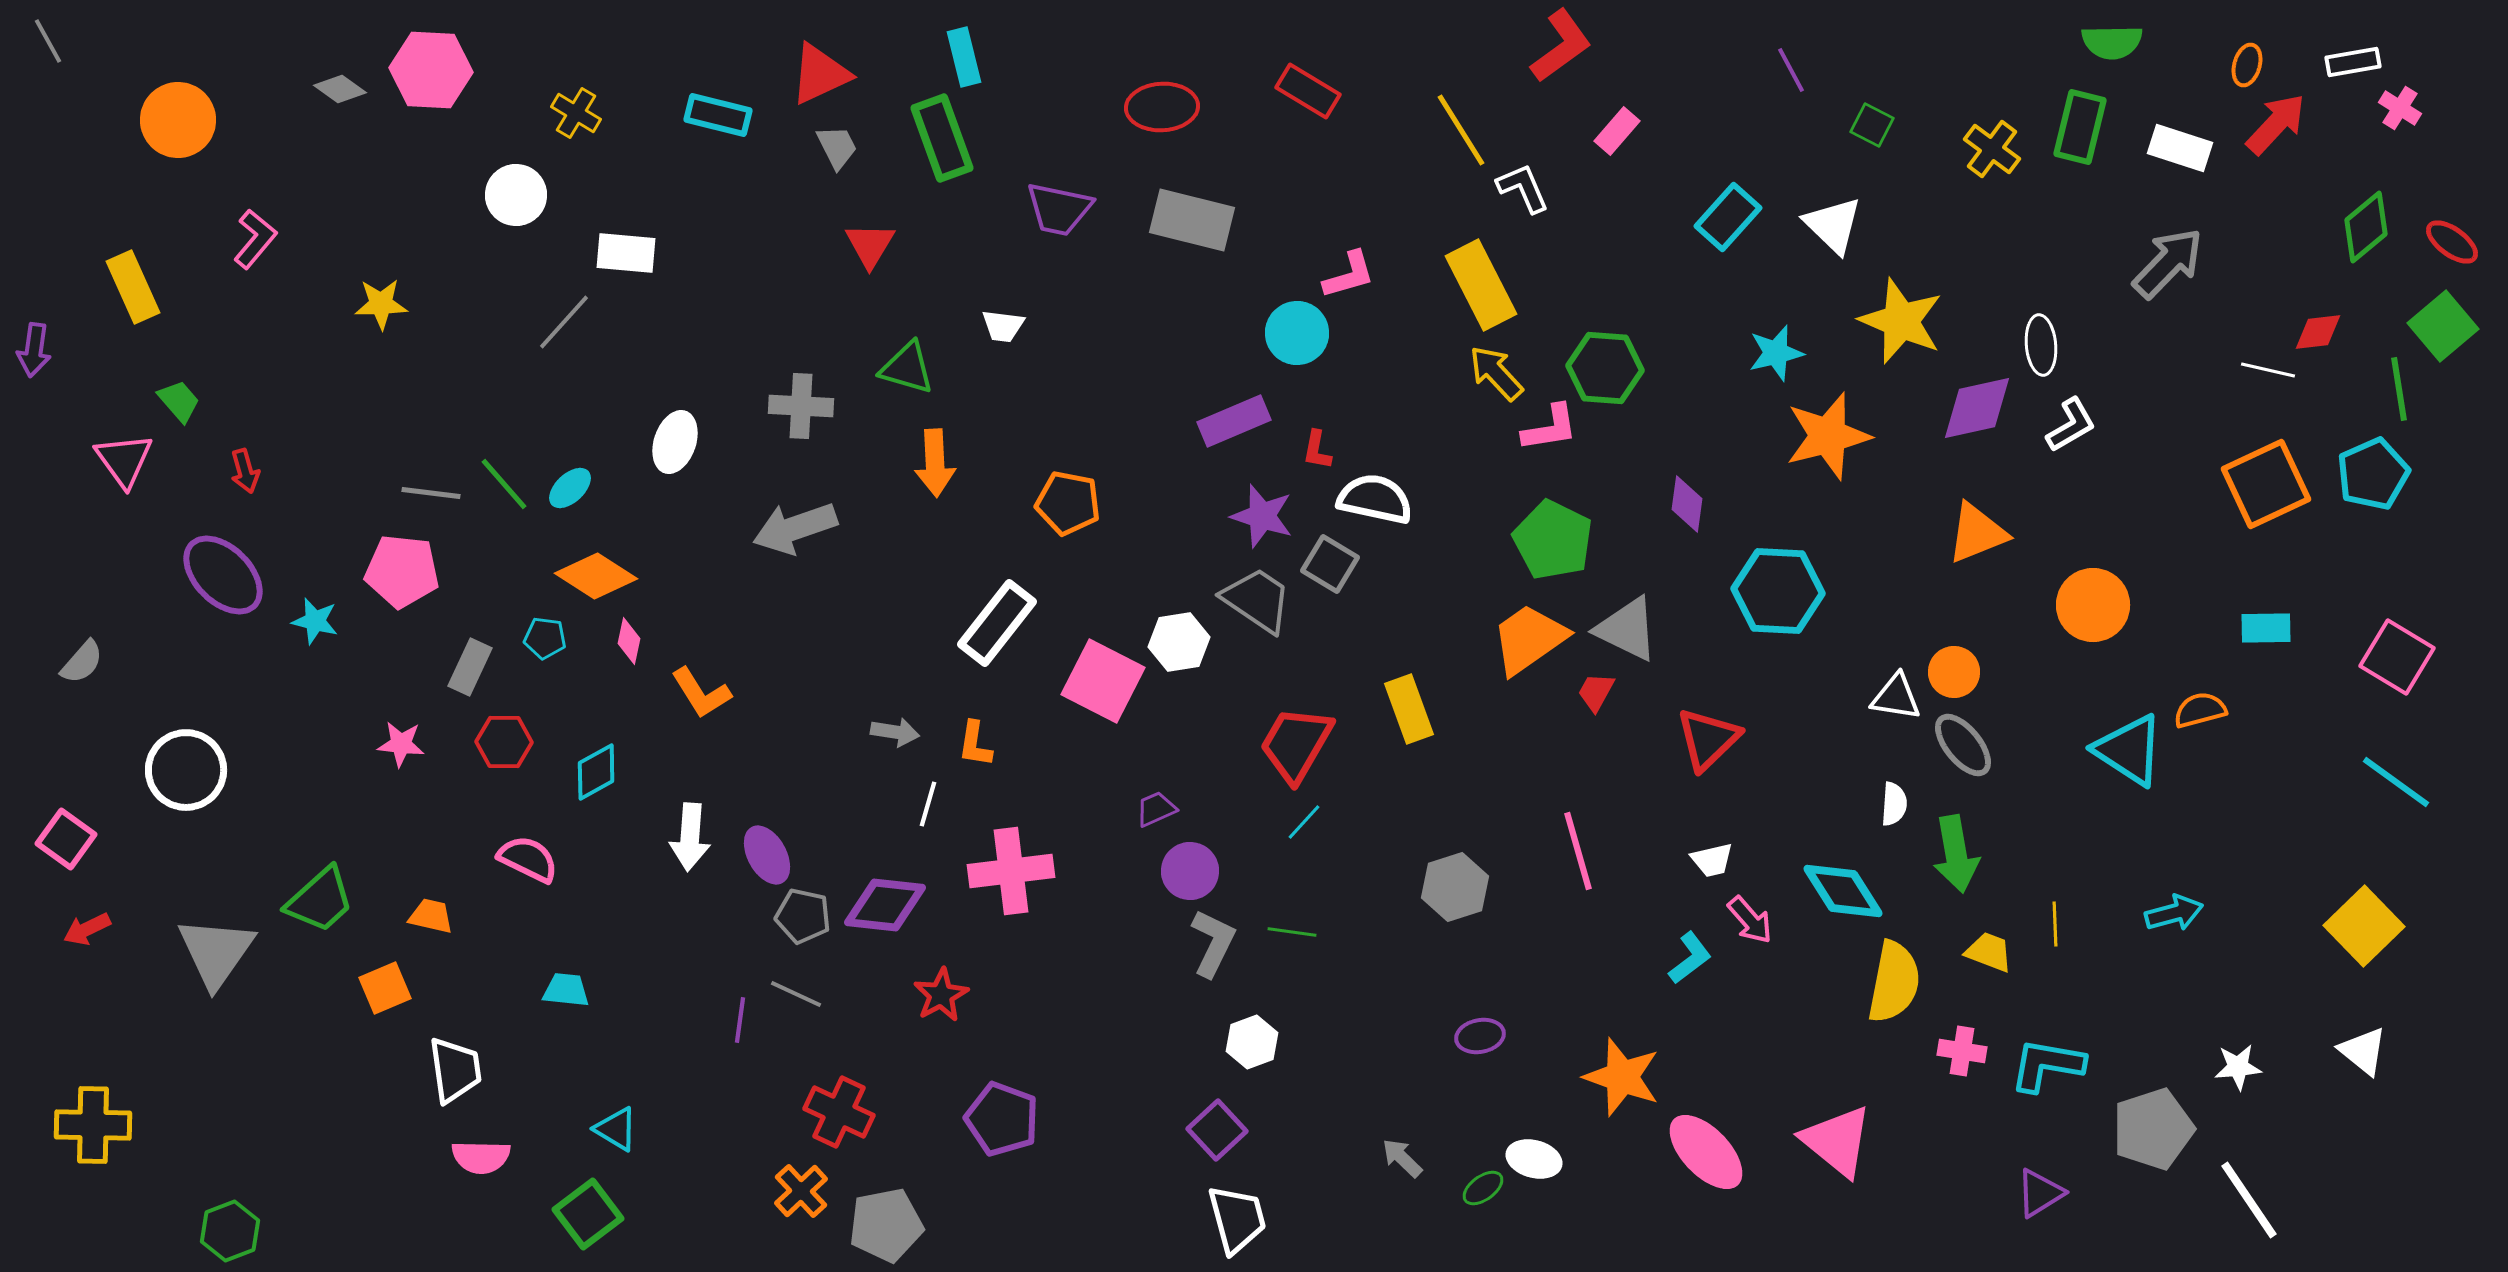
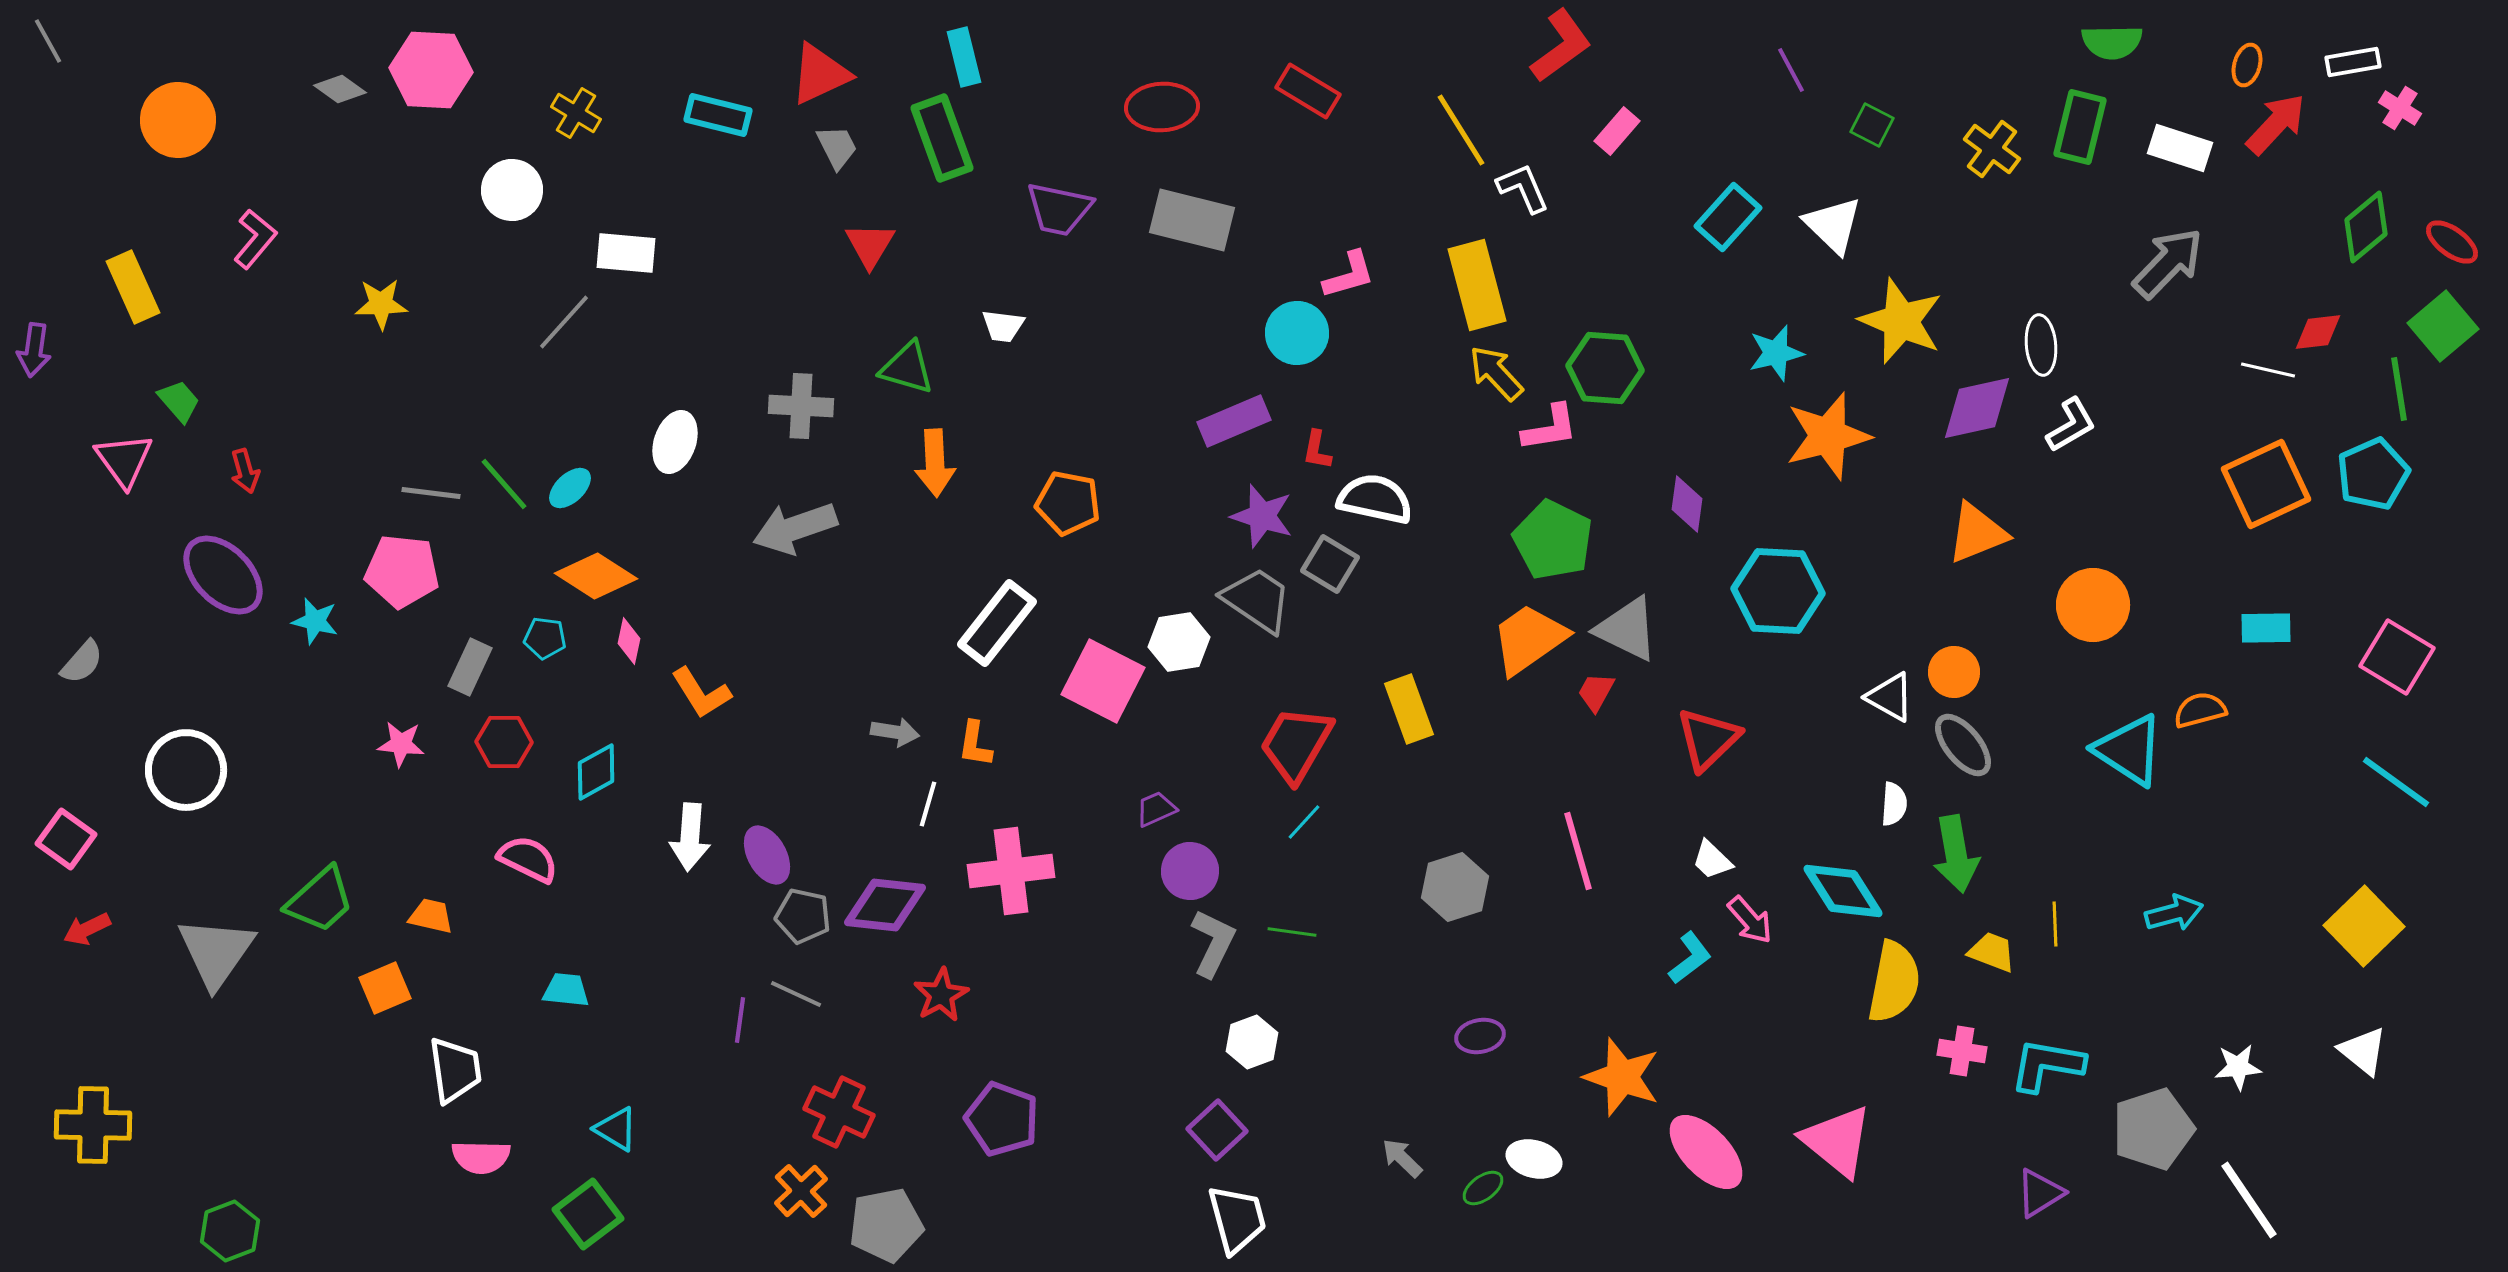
white circle at (516, 195): moved 4 px left, 5 px up
yellow rectangle at (1481, 285): moved 4 px left; rotated 12 degrees clockwise
white triangle at (1896, 697): moved 6 px left; rotated 20 degrees clockwise
white trapezoid at (1712, 860): rotated 57 degrees clockwise
yellow trapezoid at (1989, 952): moved 3 px right
